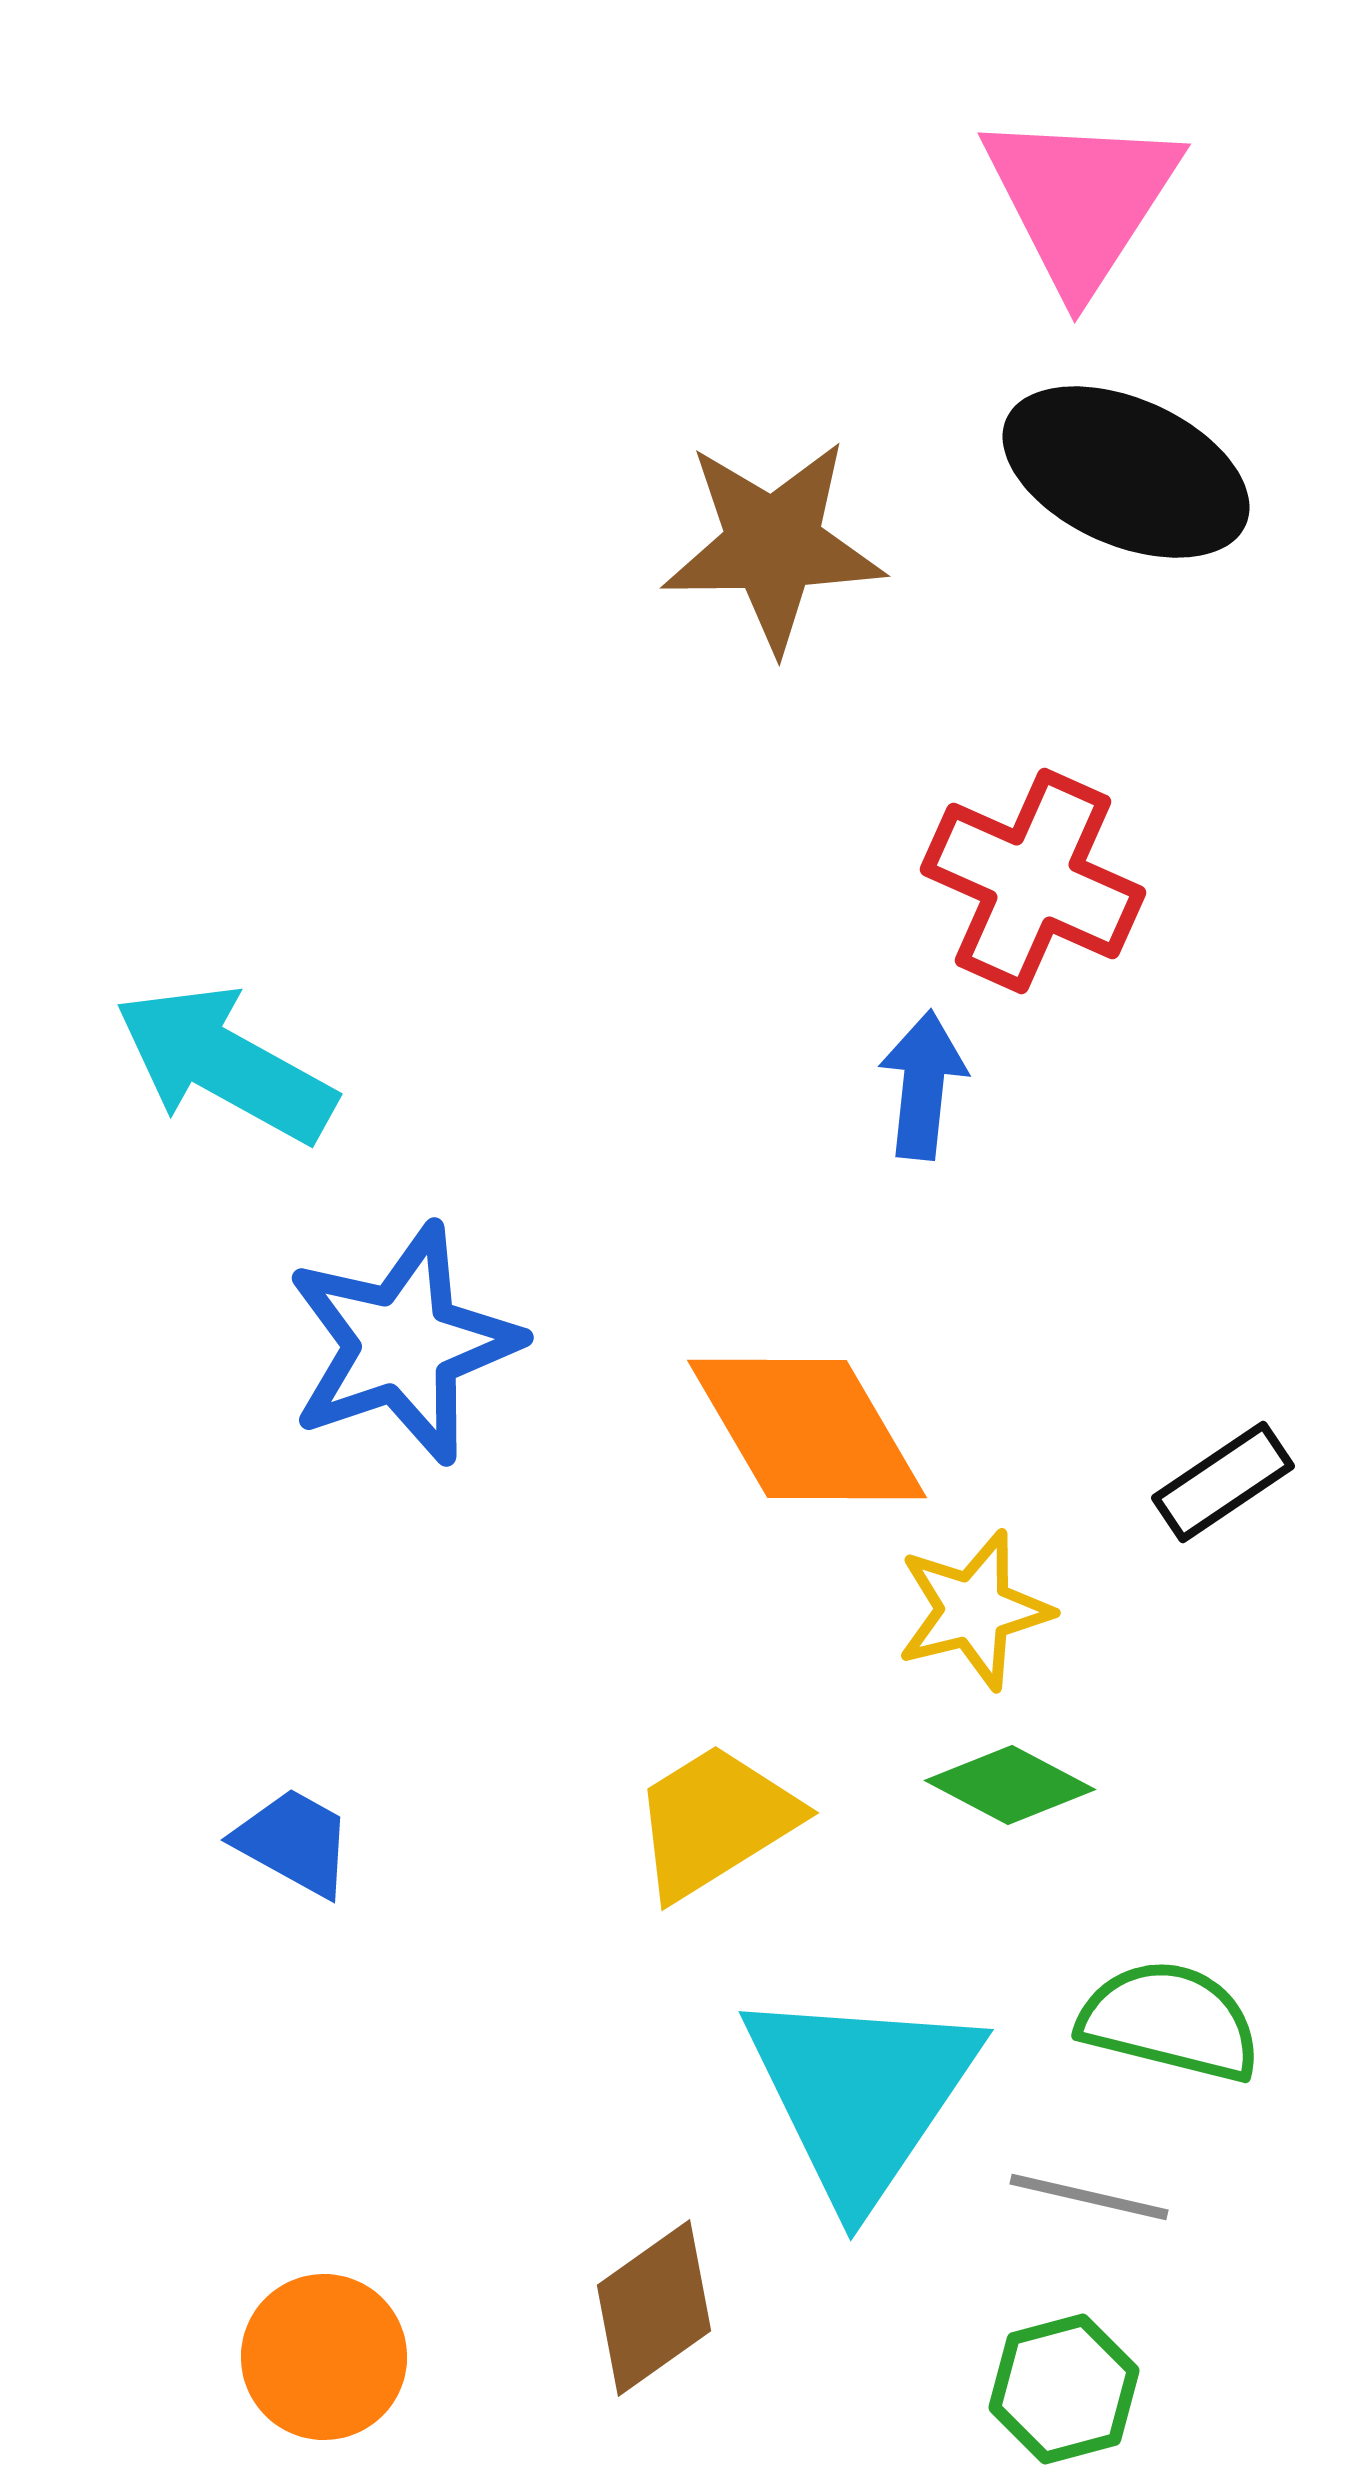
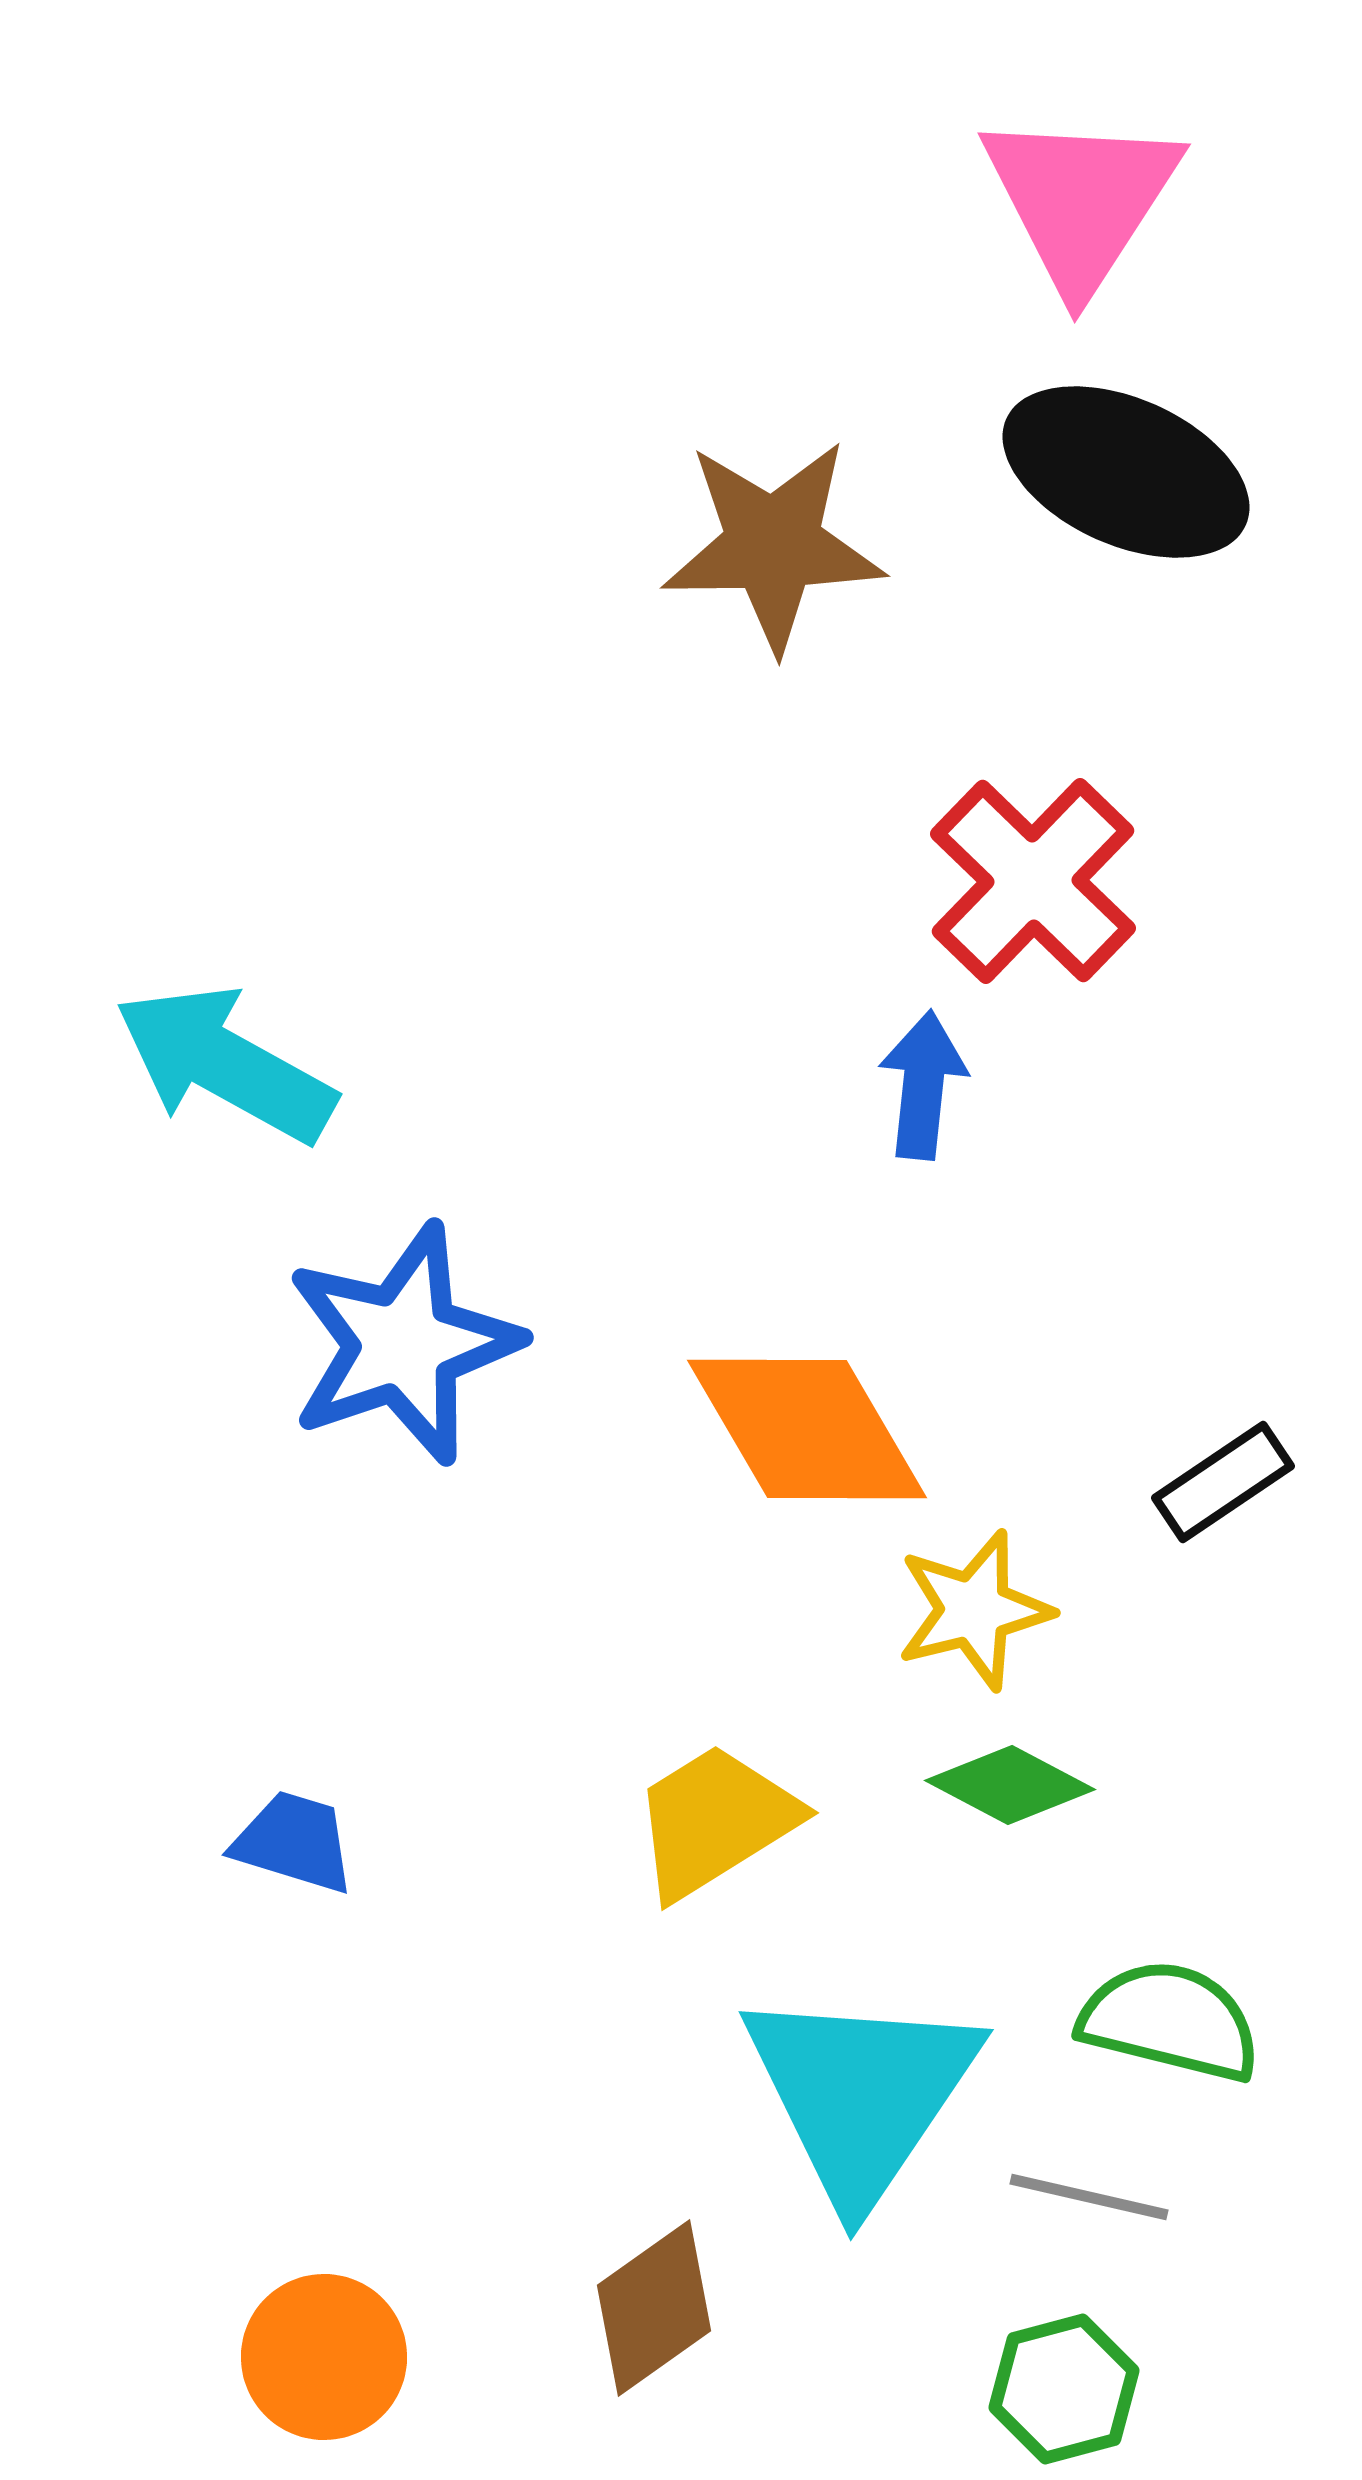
red cross: rotated 20 degrees clockwise
blue trapezoid: rotated 12 degrees counterclockwise
